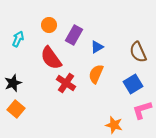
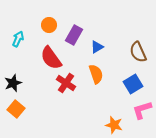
orange semicircle: rotated 138 degrees clockwise
